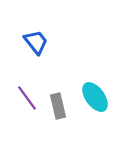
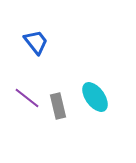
purple line: rotated 16 degrees counterclockwise
